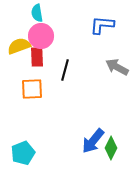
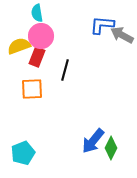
red rectangle: rotated 24 degrees clockwise
gray arrow: moved 5 px right, 32 px up
